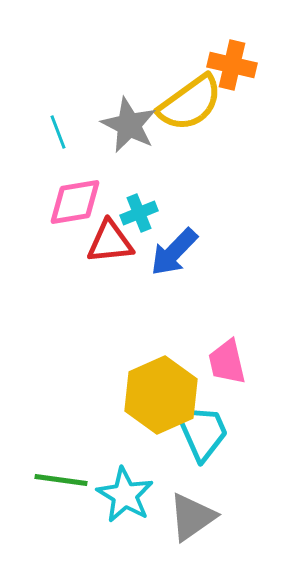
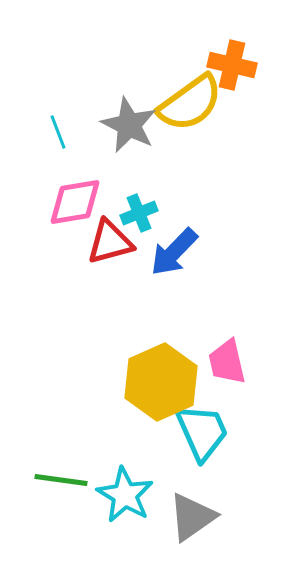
red triangle: rotated 9 degrees counterclockwise
yellow hexagon: moved 13 px up
